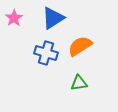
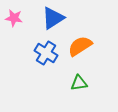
pink star: rotated 30 degrees counterclockwise
blue cross: rotated 15 degrees clockwise
